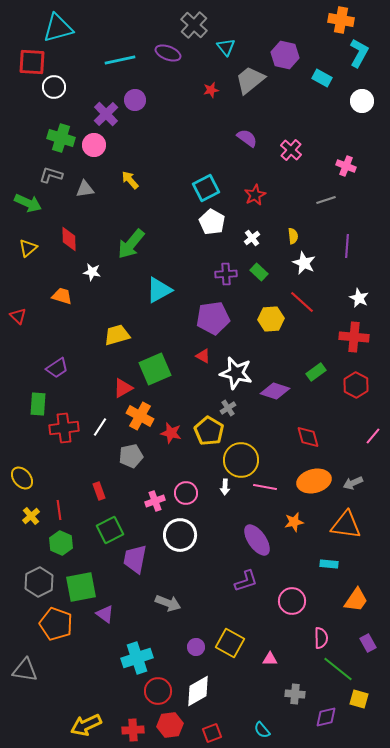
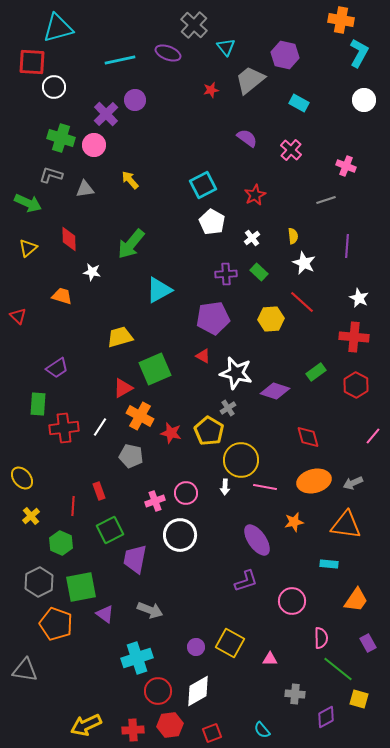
cyan rectangle at (322, 78): moved 23 px left, 25 px down
white circle at (362, 101): moved 2 px right, 1 px up
cyan square at (206, 188): moved 3 px left, 3 px up
yellow trapezoid at (117, 335): moved 3 px right, 2 px down
gray pentagon at (131, 456): rotated 25 degrees clockwise
red line at (59, 510): moved 14 px right, 4 px up; rotated 12 degrees clockwise
gray arrow at (168, 603): moved 18 px left, 7 px down
purple diamond at (326, 717): rotated 15 degrees counterclockwise
